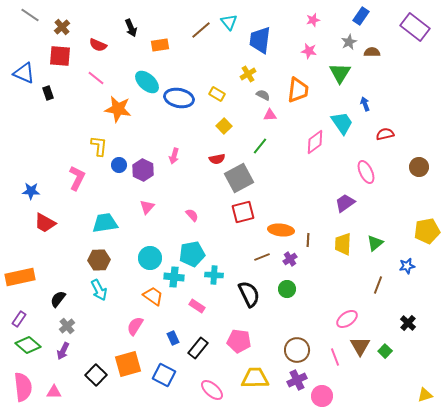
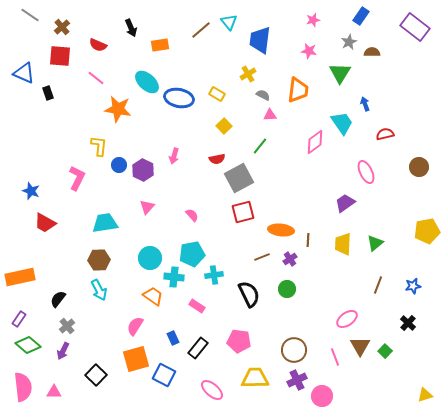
blue star at (31, 191): rotated 18 degrees clockwise
blue star at (407, 266): moved 6 px right, 20 px down
cyan cross at (214, 275): rotated 12 degrees counterclockwise
brown circle at (297, 350): moved 3 px left
orange square at (128, 364): moved 8 px right, 5 px up
